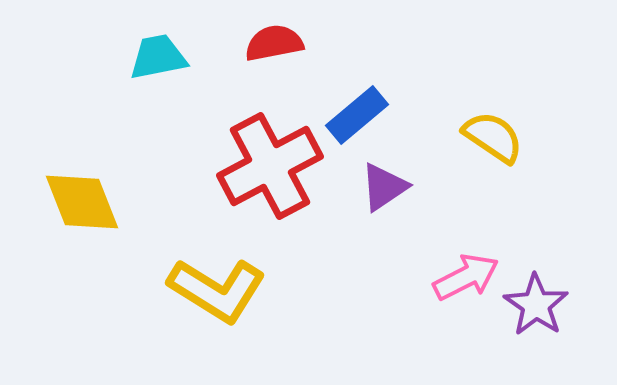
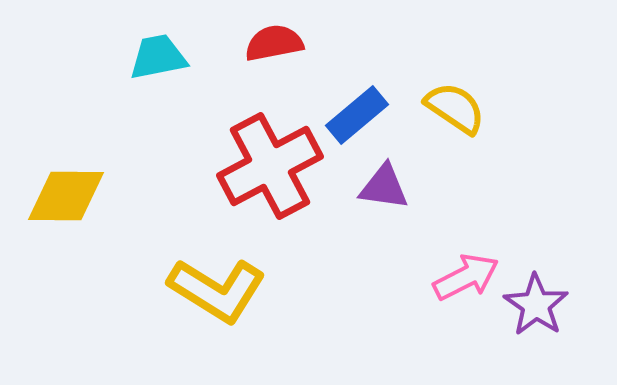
yellow semicircle: moved 38 px left, 29 px up
purple triangle: rotated 42 degrees clockwise
yellow diamond: moved 16 px left, 6 px up; rotated 68 degrees counterclockwise
